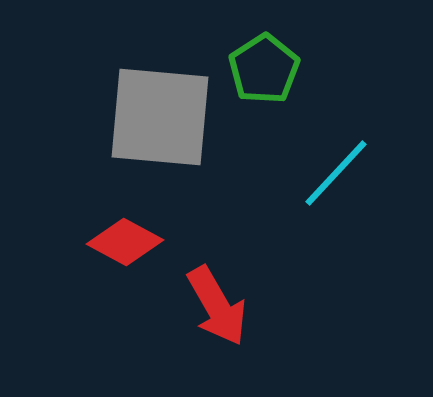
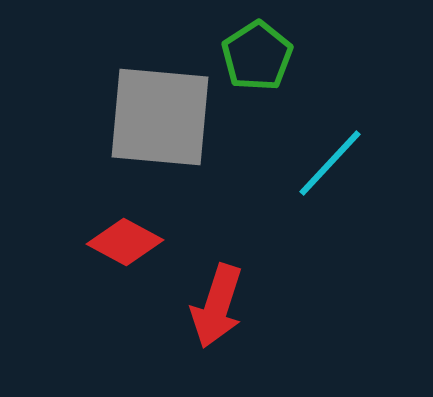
green pentagon: moved 7 px left, 13 px up
cyan line: moved 6 px left, 10 px up
red arrow: rotated 48 degrees clockwise
